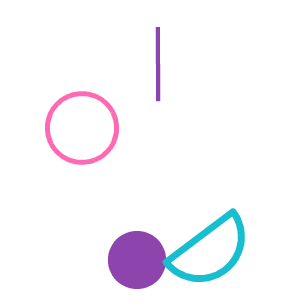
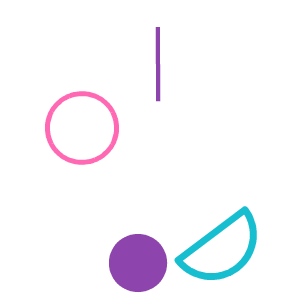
cyan semicircle: moved 12 px right, 2 px up
purple circle: moved 1 px right, 3 px down
